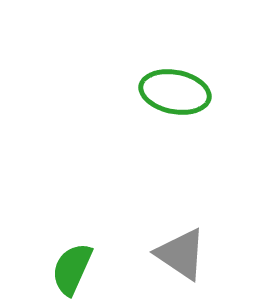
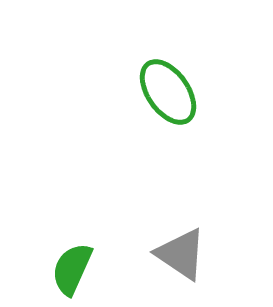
green ellipse: moved 7 px left; rotated 44 degrees clockwise
